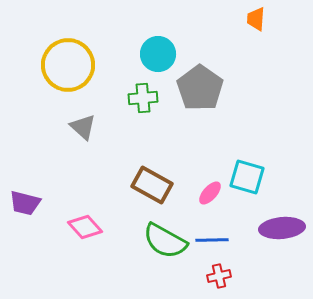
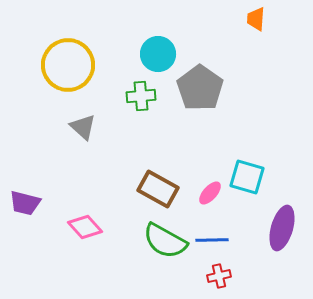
green cross: moved 2 px left, 2 px up
brown rectangle: moved 6 px right, 4 px down
purple ellipse: rotated 69 degrees counterclockwise
